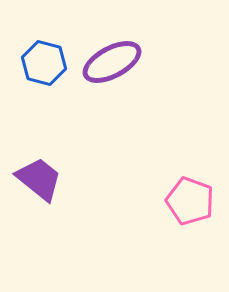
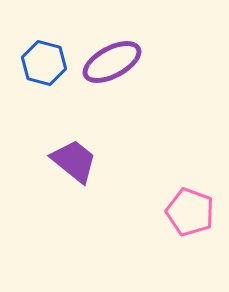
purple trapezoid: moved 35 px right, 18 px up
pink pentagon: moved 11 px down
